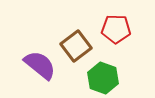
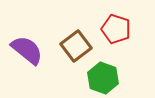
red pentagon: rotated 16 degrees clockwise
purple semicircle: moved 13 px left, 15 px up
